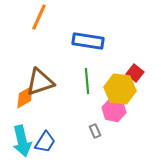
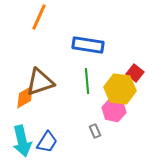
blue rectangle: moved 4 px down
blue trapezoid: moved 2 px right
